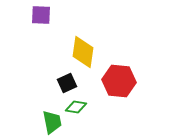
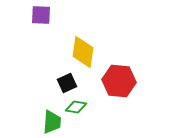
green trapezoid: rotated 15 degrees clockwise
